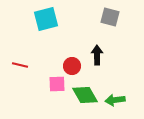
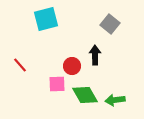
gray square: moved 7 px down; rotated 24 degrees clockwise
black arrow: moved 2 px left
red line: rotated 35 degrees clockwise
